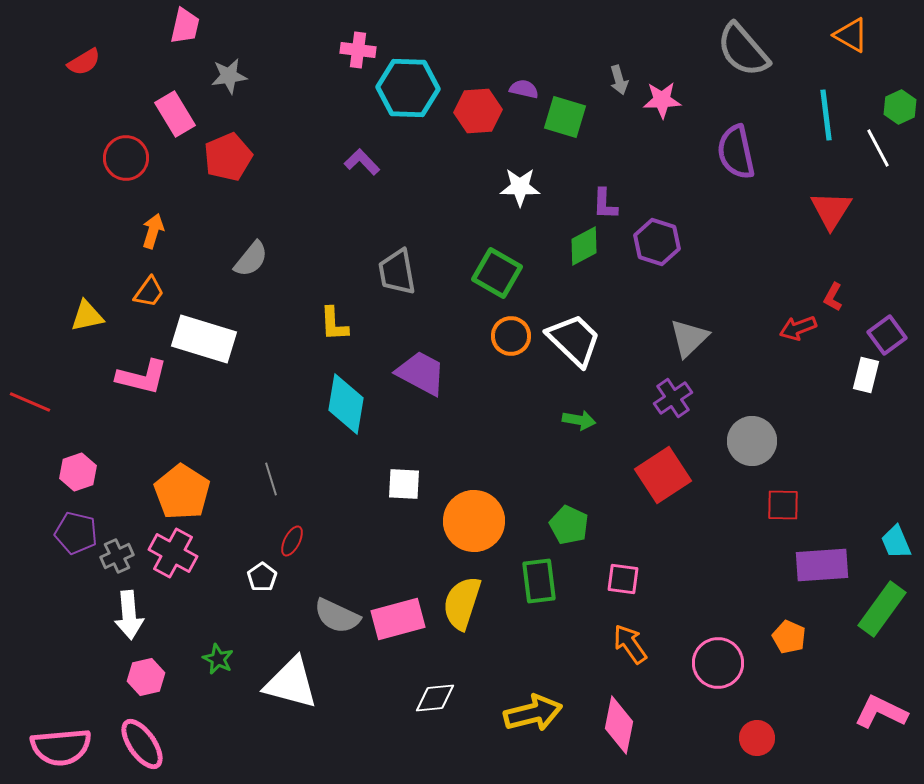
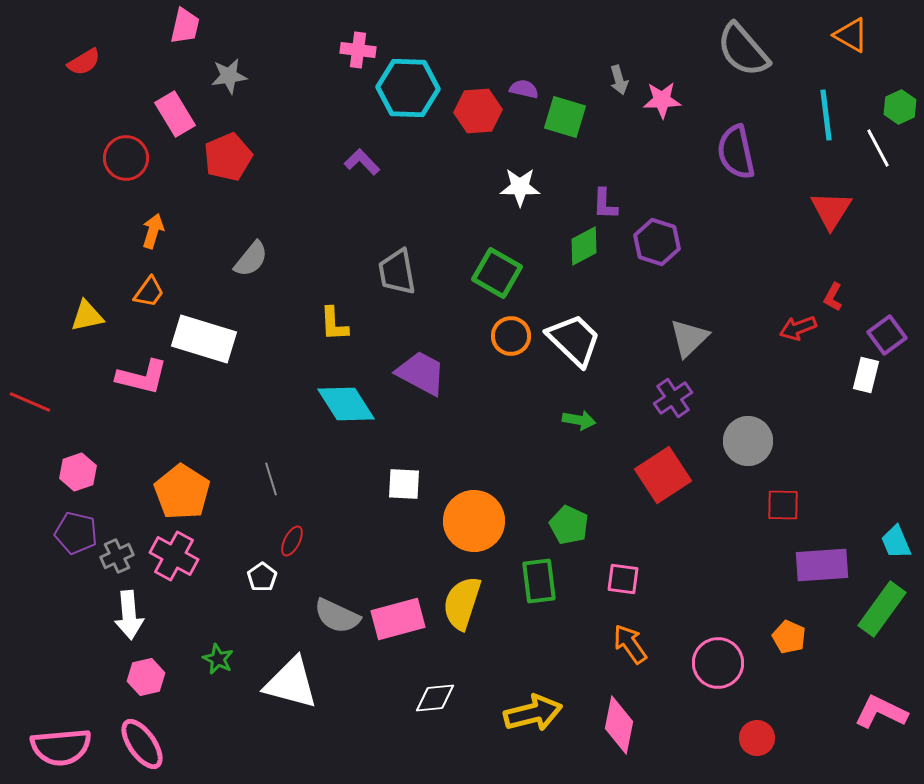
cyan diamond at (346, 404): rotated 42 degrees counterclockwise
gray circle at (752, 441): moved 4 px left
pink cross at (173, 553): moved 1 px right, 3 px down
